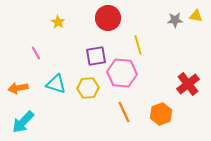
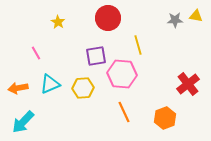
pink hexagon: moved 1 px down
cyan triangle: moved 6 px left; rotated 40 degrees counterclockwise
yellow hexagon: moved 5 px left
orange hexagon: moved 4 px right, 4 px down
